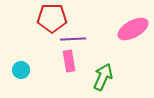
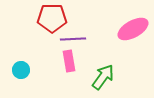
green arrow: rotated 12 degrees clockwise
